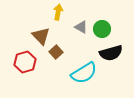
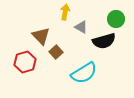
yellow arrow: moved 7 px right
green circle: moved 14 px right, 10 px up
black semicircle: moved 7 px left, 12 px up
